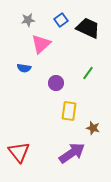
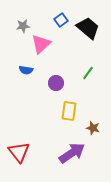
gray star: moved 5 px left, 6 px down
black trapezoid: rotated 15 degrees clockwise
blue semicircle: moved 2 px right, 2 px down
